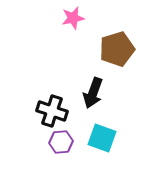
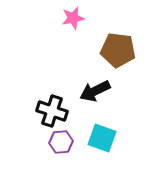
brown pentagon: moved 1 px right, 1 px down; rotated 24 degrees clockwise
black arrow: moved 2 px right, 2 px up; rotated 44 degrees clockwise
